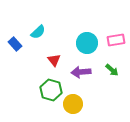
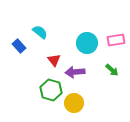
cyan semicircle: moved 2 px right; rotated 98 degrees counterclockwise
blue rectangle: moved 4 px right, 2 px down
purple arrow: moved 6 px left
yellow circle: moved 1 px right, 1 px up
